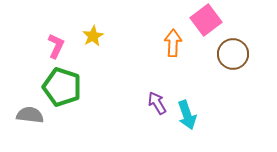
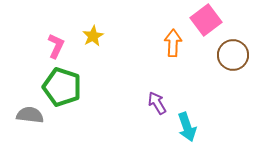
brown circle: moved 1 px down
cyan arrow: moved 12 px down
